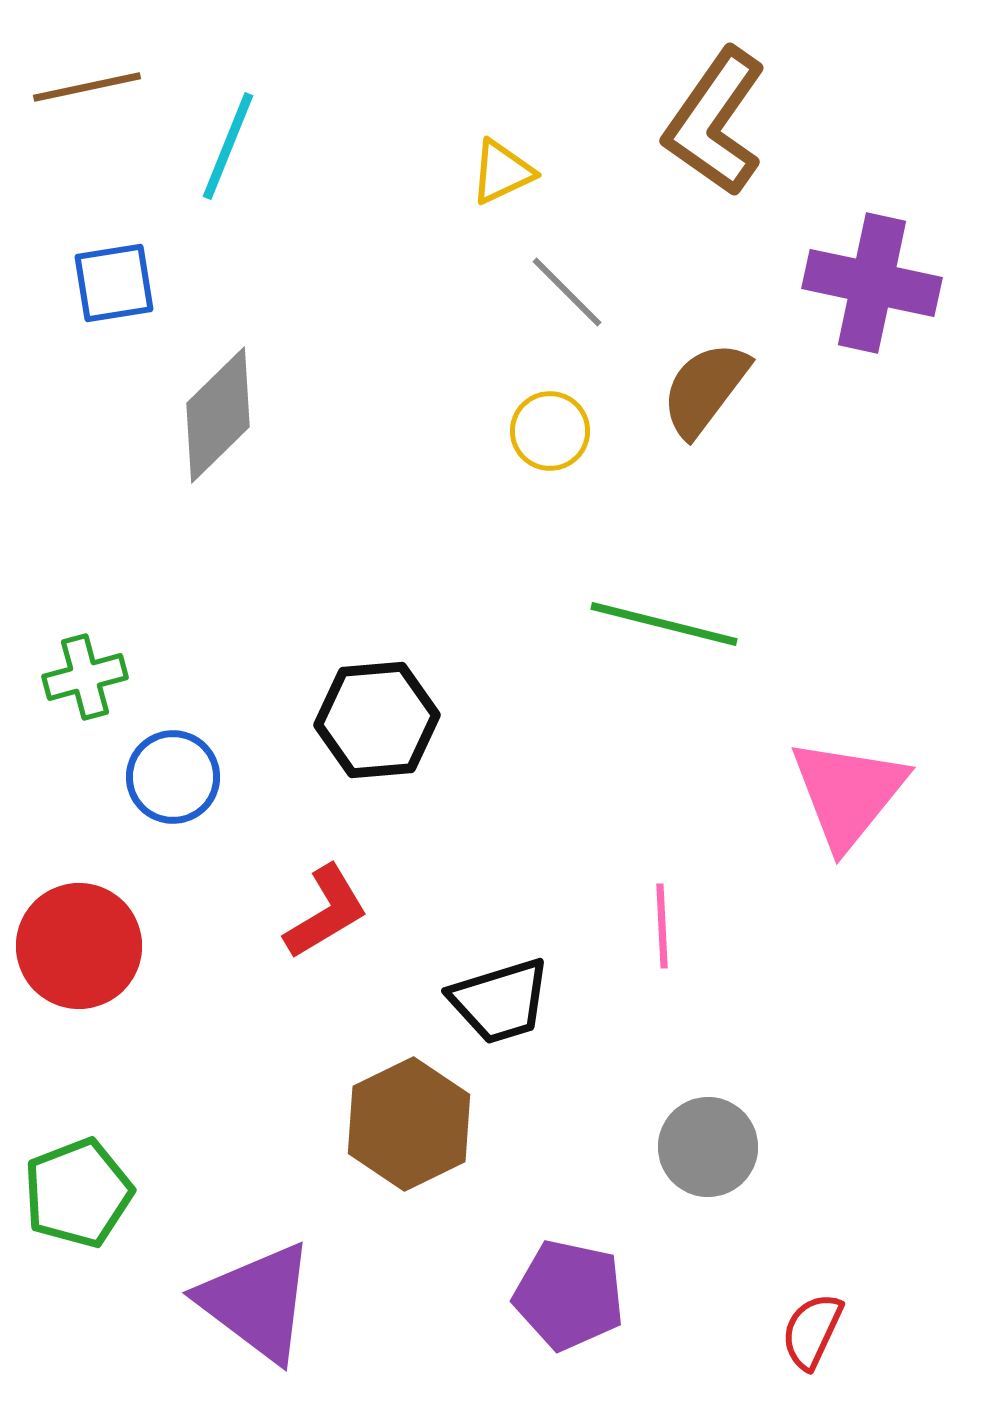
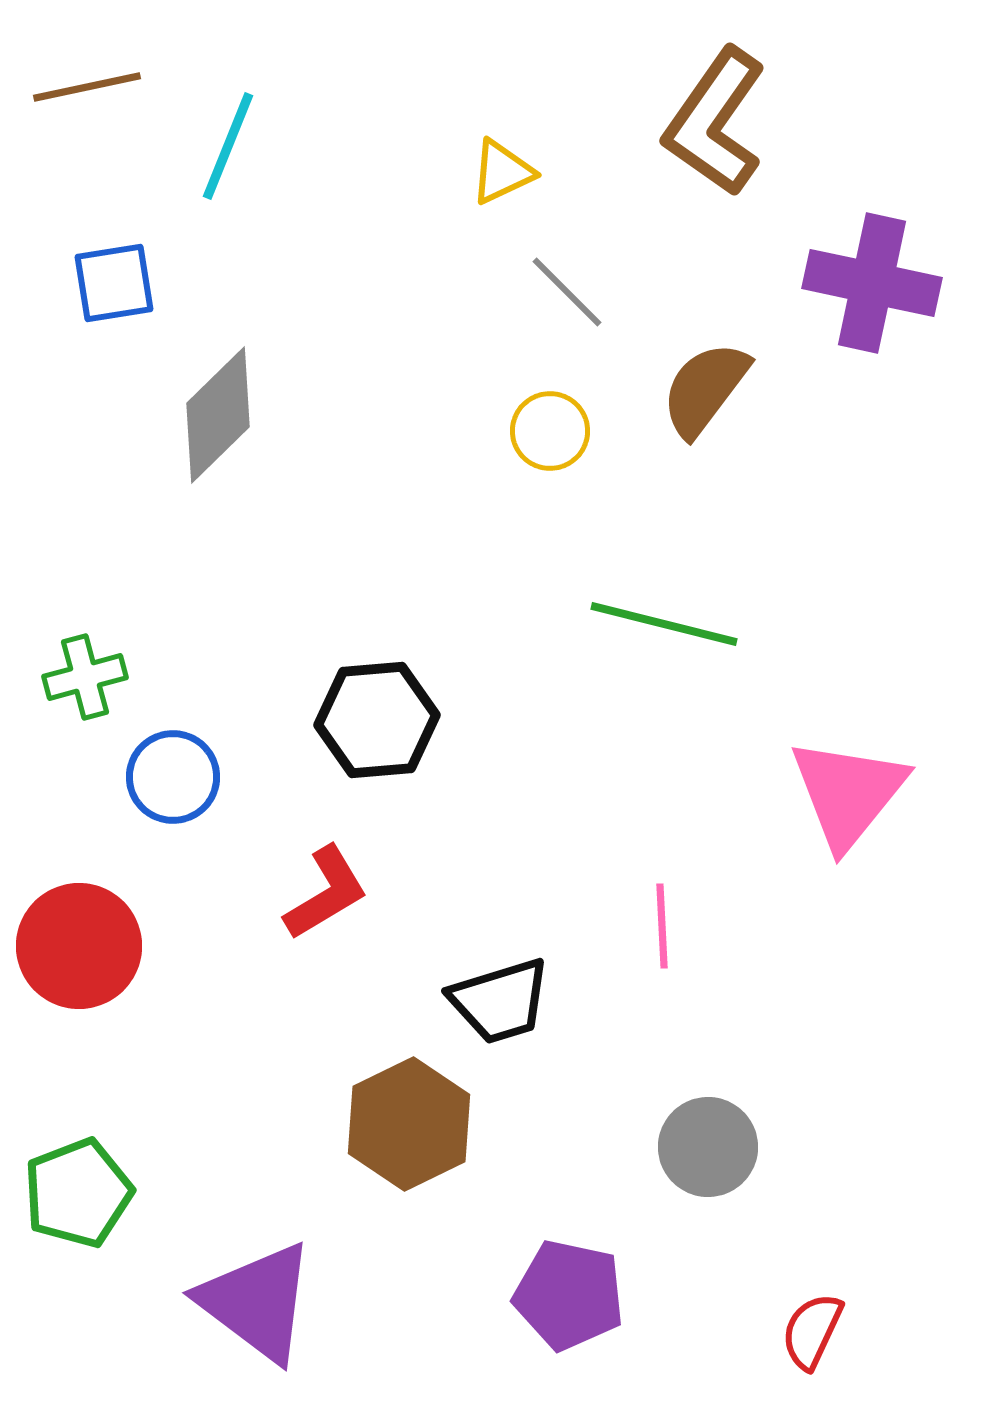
red L-shape: moved 19 px up
